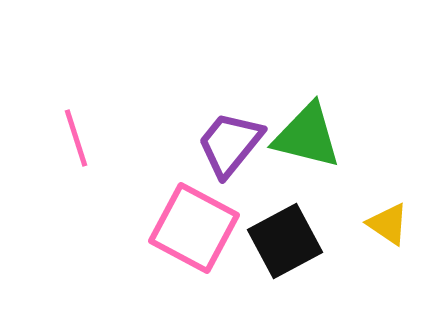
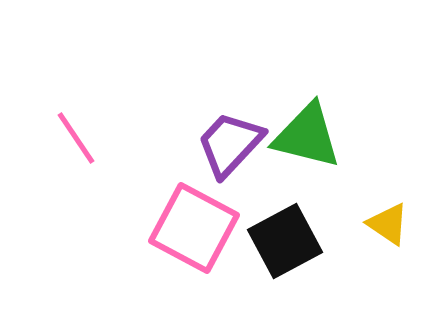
pink line: rotated 16 degrees counterclockwise
purple trapezoid: rotated 4 degrees clockwise
